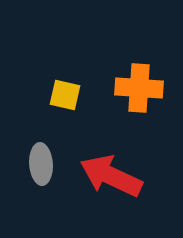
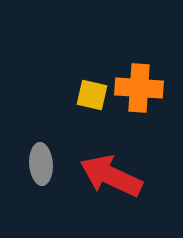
yellow square: moved 27 px right
